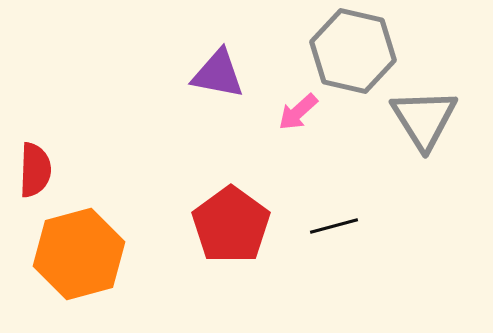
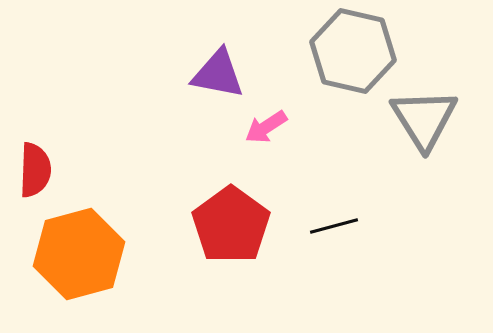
pink arrow: moved 32 px left, 15 px down; rotated 9 degrees clockwise
